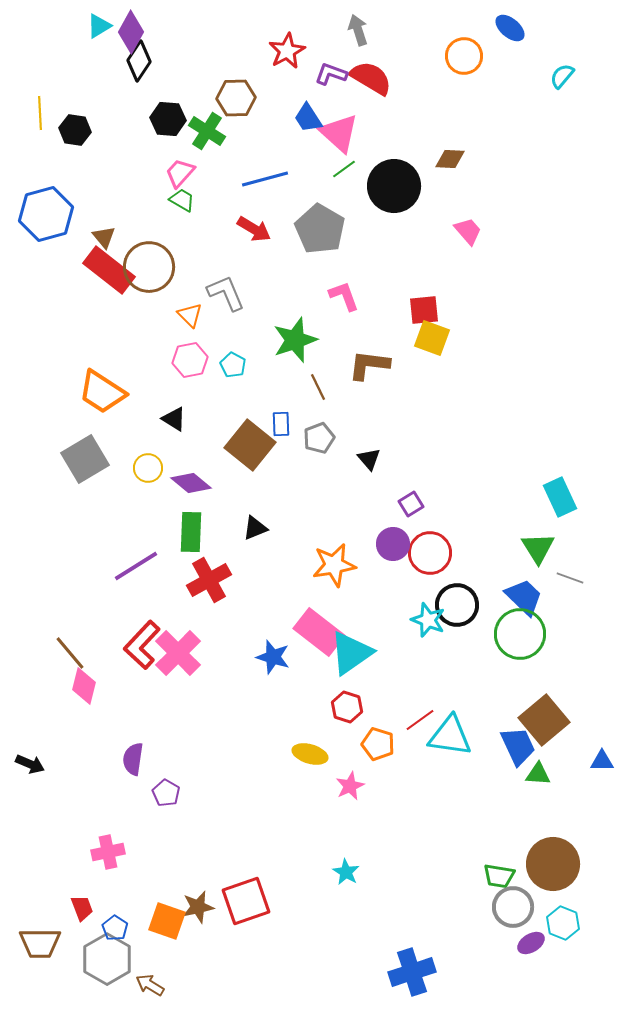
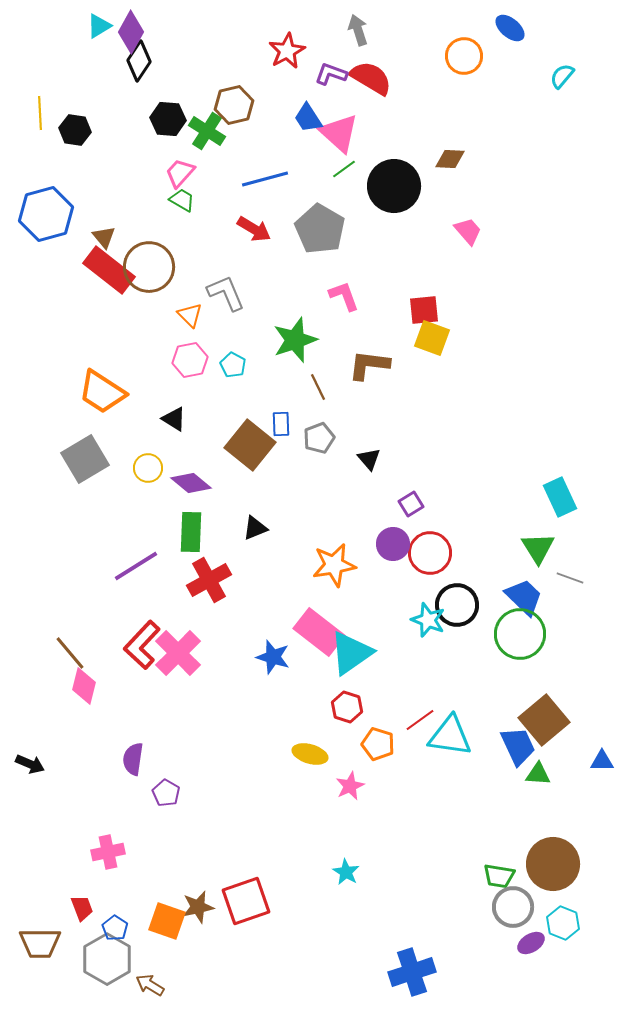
brown hexagon at (236, 98): moved 2 px left, 7 px down; rotated 12 degrees counterclockwise
